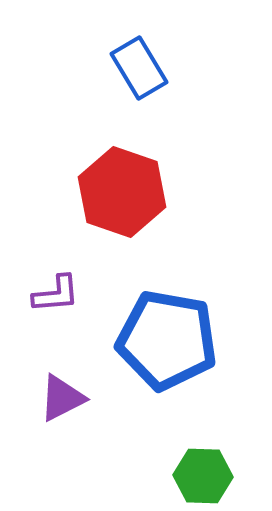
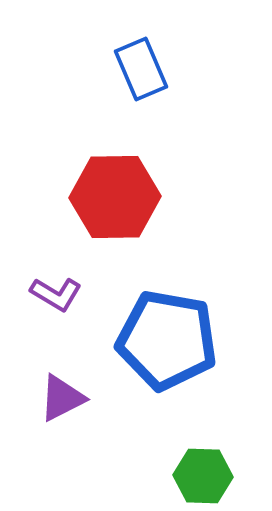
blue rectangle: moved 2 px right, 1 px down; rotated 8 degrees clockwise
red hexagon: moved 7 px left, 5 px down; rotated 20 degrees counterclockwise
purple L-shape: rotated 36 degrees clockwise
